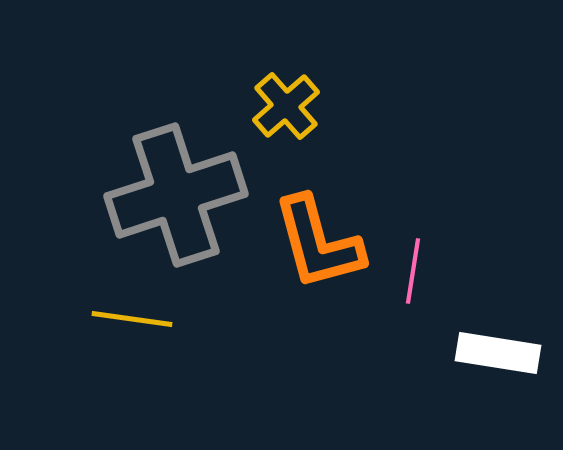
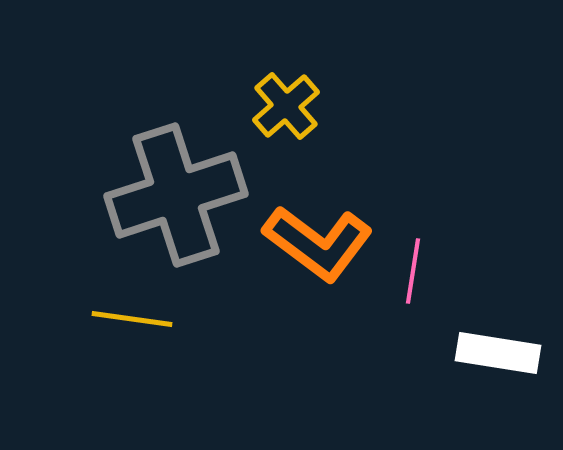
orange L-shape: rotated 38 degrees counterclockwise
